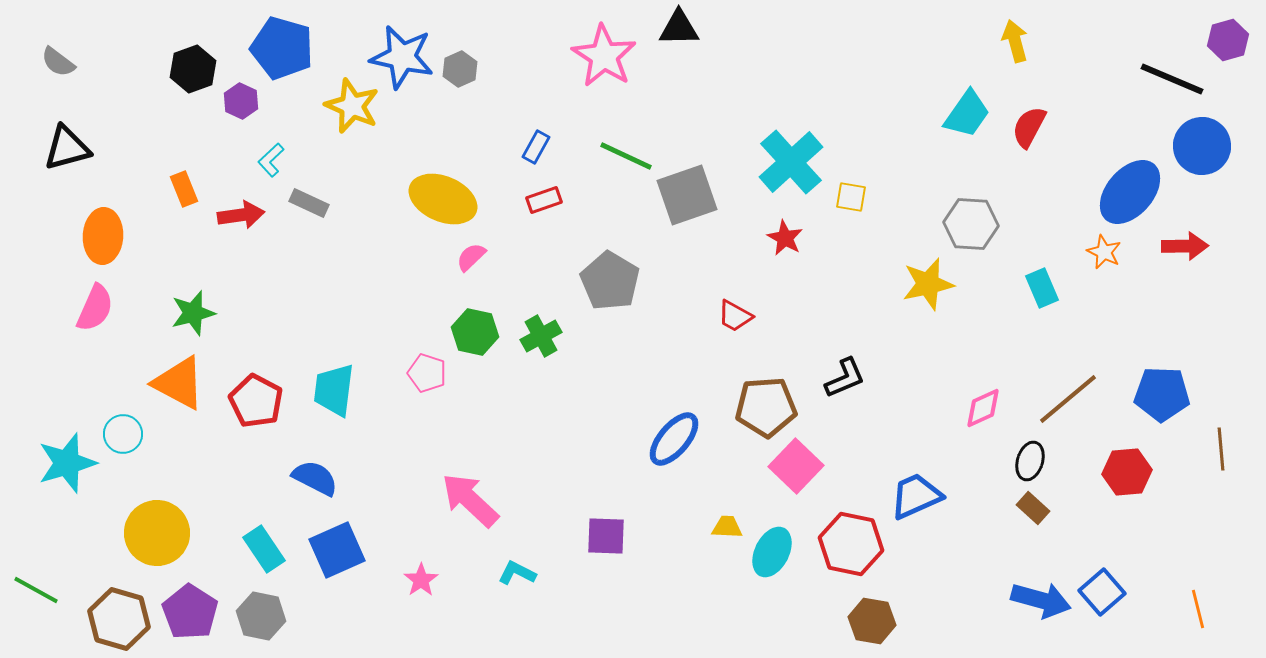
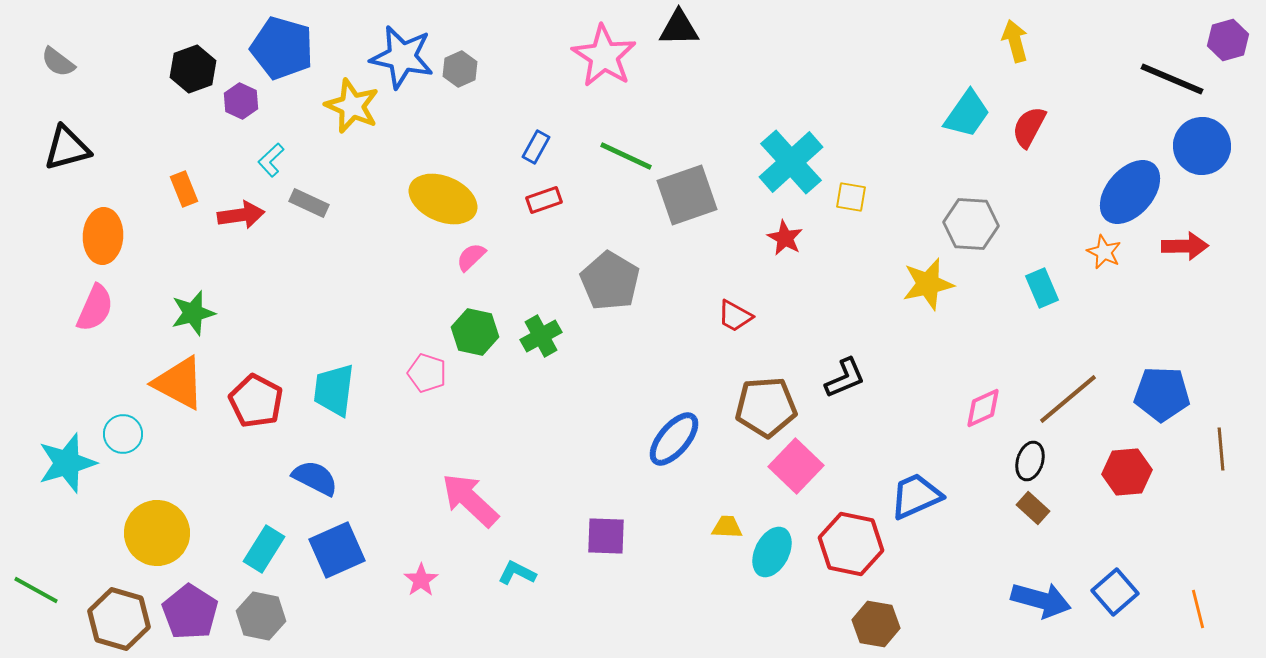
cyan rectangle at (264, 549): rotated 66 degrees clockwise
blue square at (1102, 592): moved 13 px right
brown hexagon at (872, 621): moved 4 px right, 3 px down
